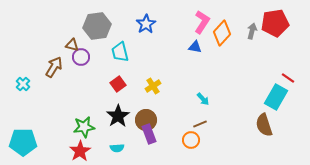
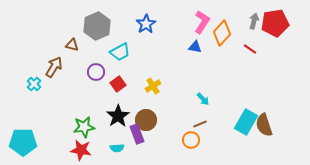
gray hexagon: rotated 16 degrees counterclockwise
gray arrow: moved 2 px right, 10 px up
cyan trapezoid: rotated 105 degrees counterclockwise
purple circle: moved 15 px right, 15 px down
red line: moved 38 px left, 29 px up
cyan cross: moved 11 px right
cyan rectangle: moved 30 px left, 25 px down
purple rectangle: moved 12 px left
red star: moved 1 px right, 1 px up; rotated 30 degrees counterclockwise
